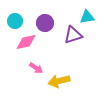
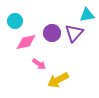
cyan triangle: moved 2 px up
purple circle: moved 7 px right, 10 px down
purple triangle: moved 1 px right, 2 px up; rotated 30 degrees counterclockwise
pink arrow: moved 3 px right, 4 px up
yellow arrow: moved 1 px left, 1 px up; rotated 15 degrees counterclockwise
